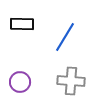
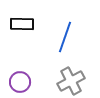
blue line: rotated 12 degrees counterclockwise
gray cross: rotated 32 degrees counterclockwise
